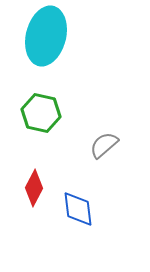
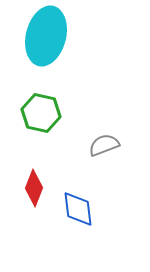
gray semicircle: rotated 20 degrees clockwise
red diamond: rotated 6 degrees counterclockwise
